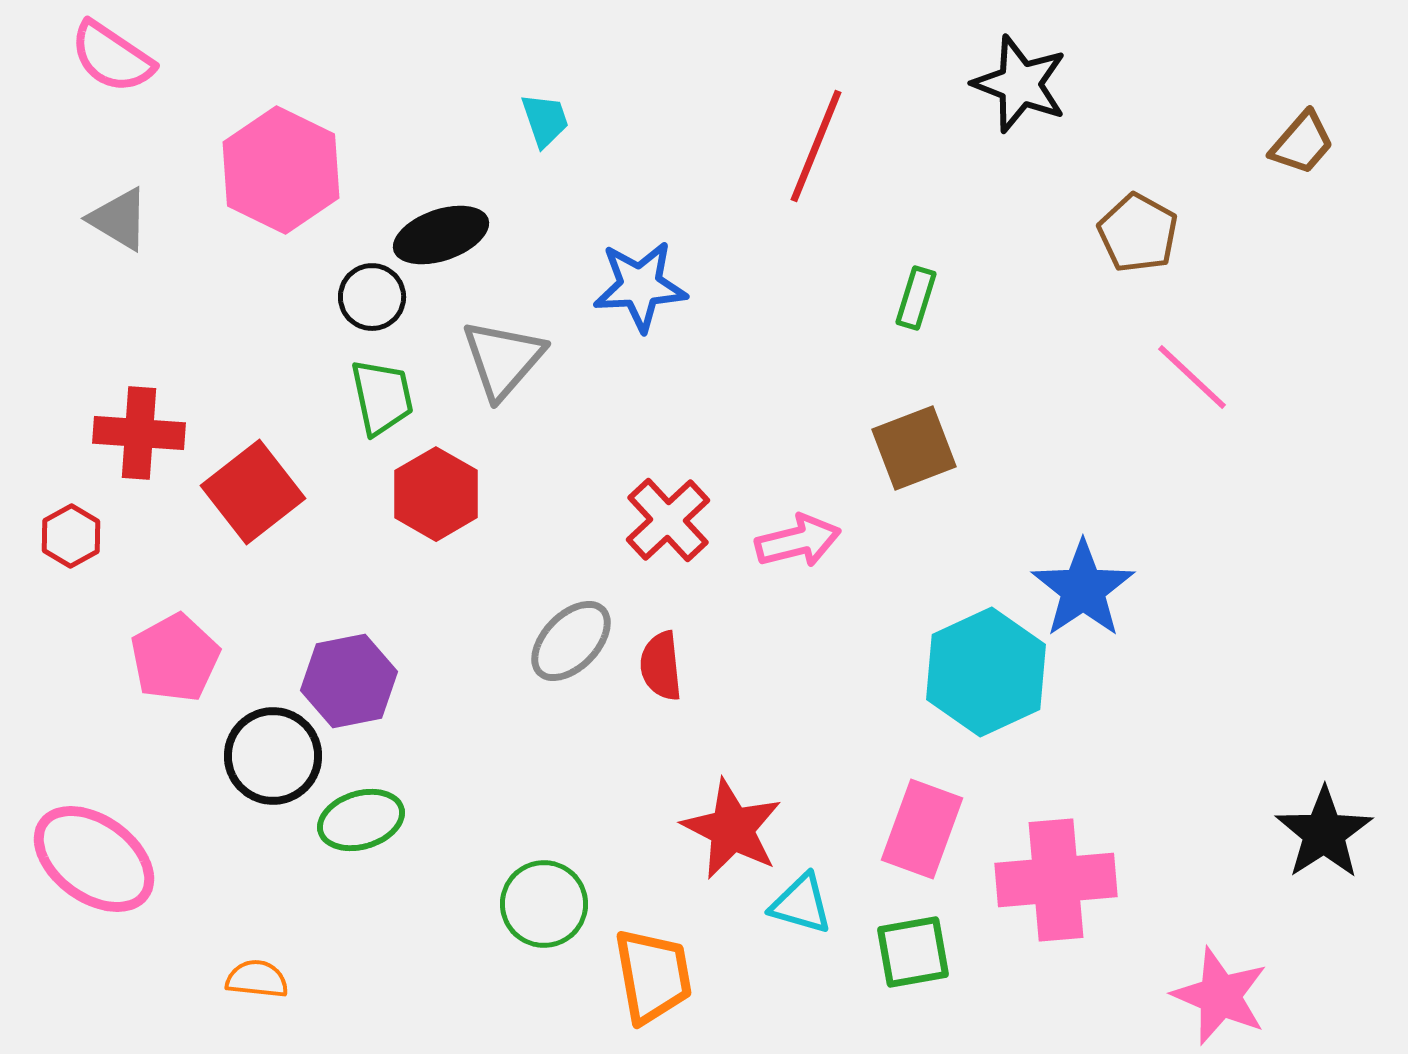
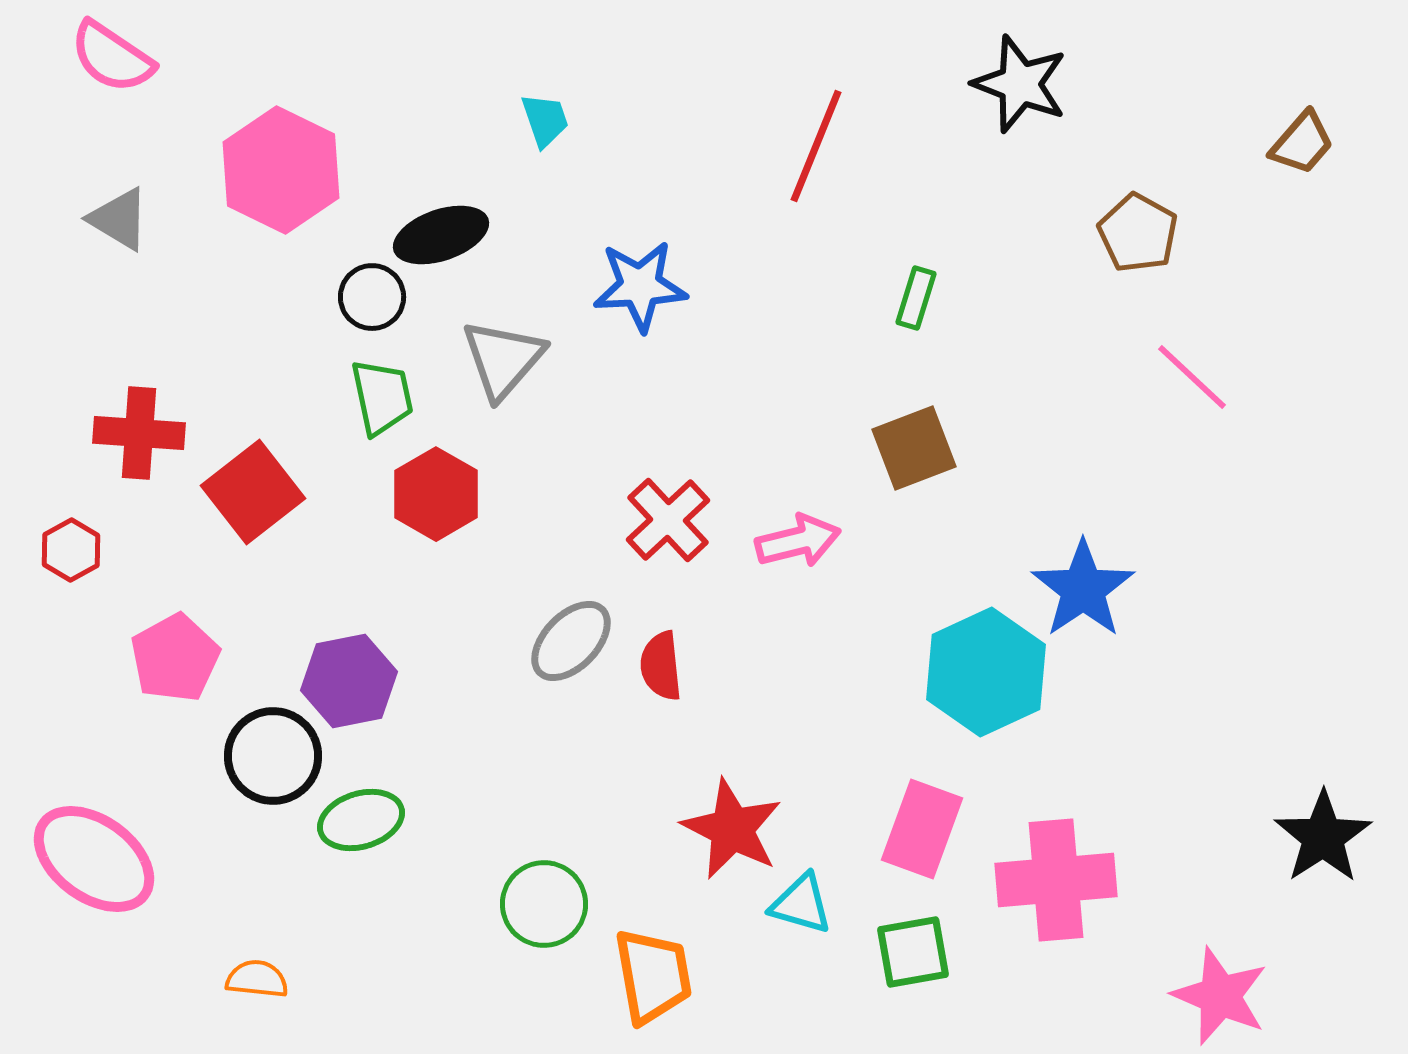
red hexagon at (71, 536): moved 14 px down
black star at (1324, 833): moved 1 px left, 4 px down
